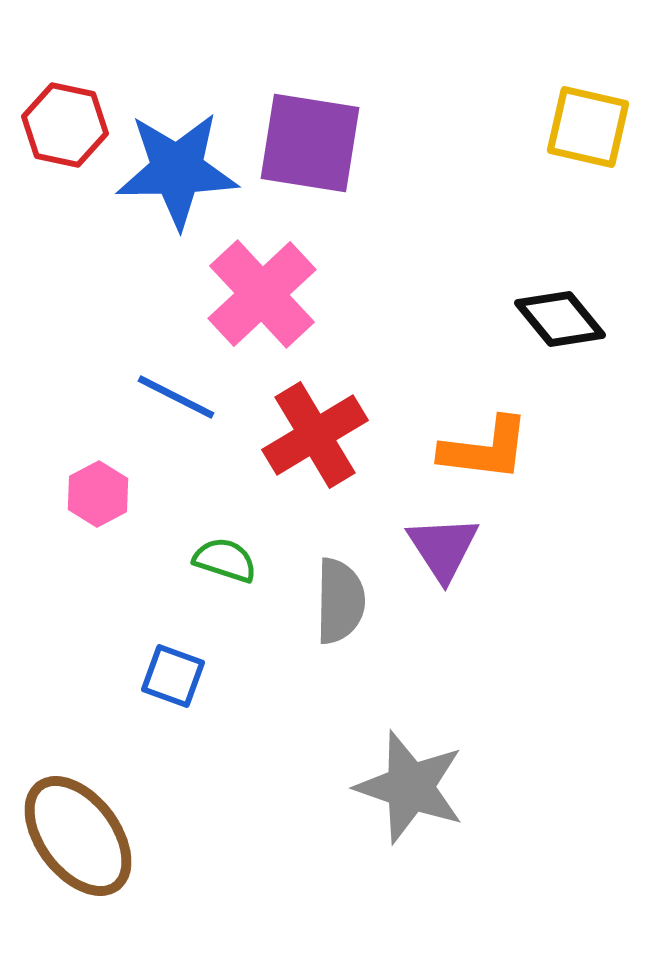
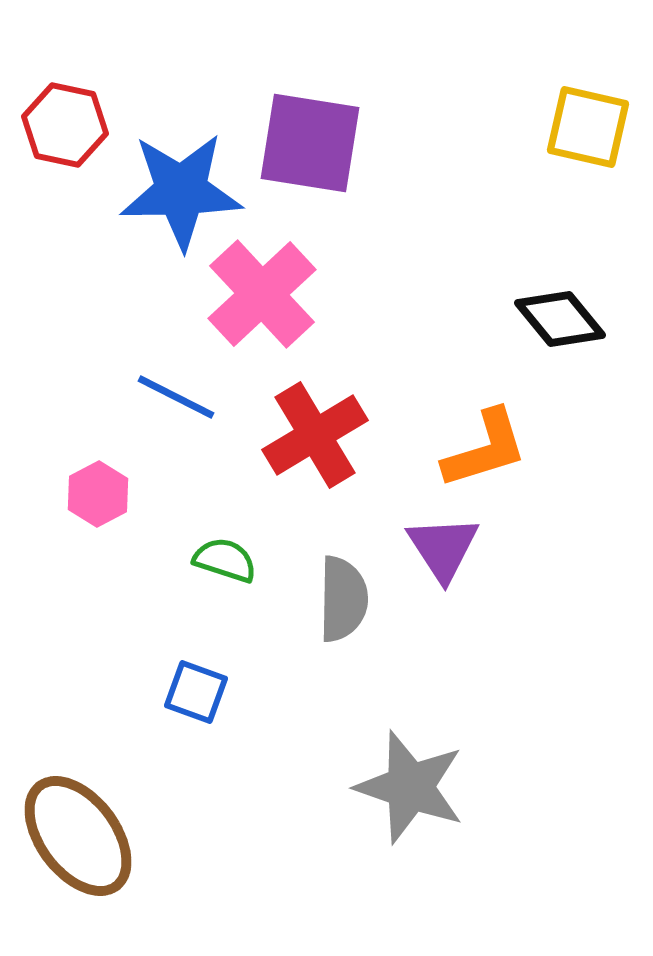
blue star: moved 4 px right, 21 px down
orange L-shape: rotated 24 degrees counterclockwise
gray semicircle: moved 3 px right, 2 px up
blue square: moved 23 px right, 16 px down
